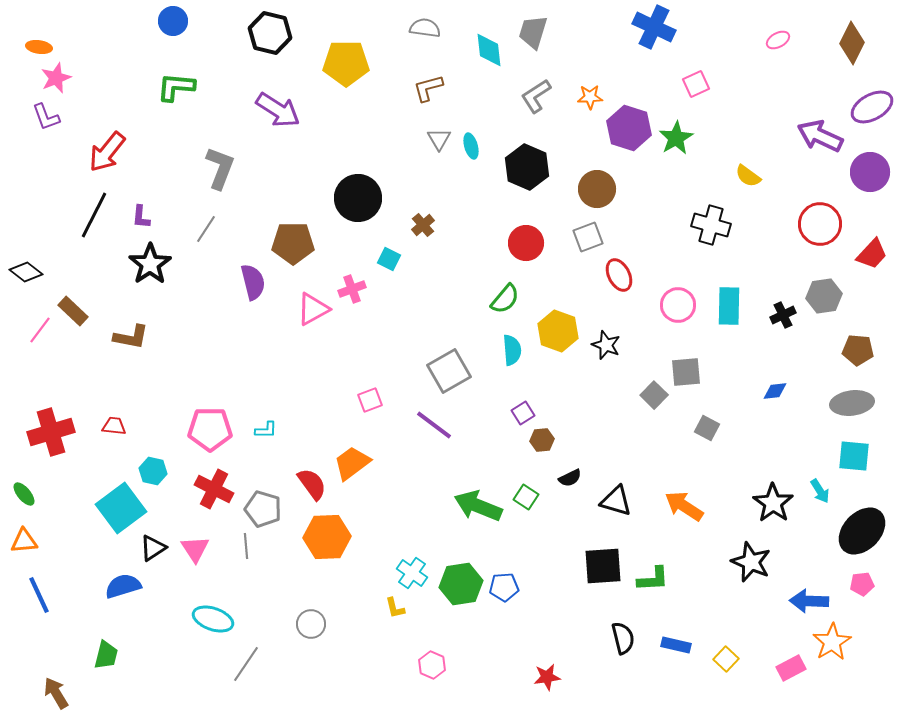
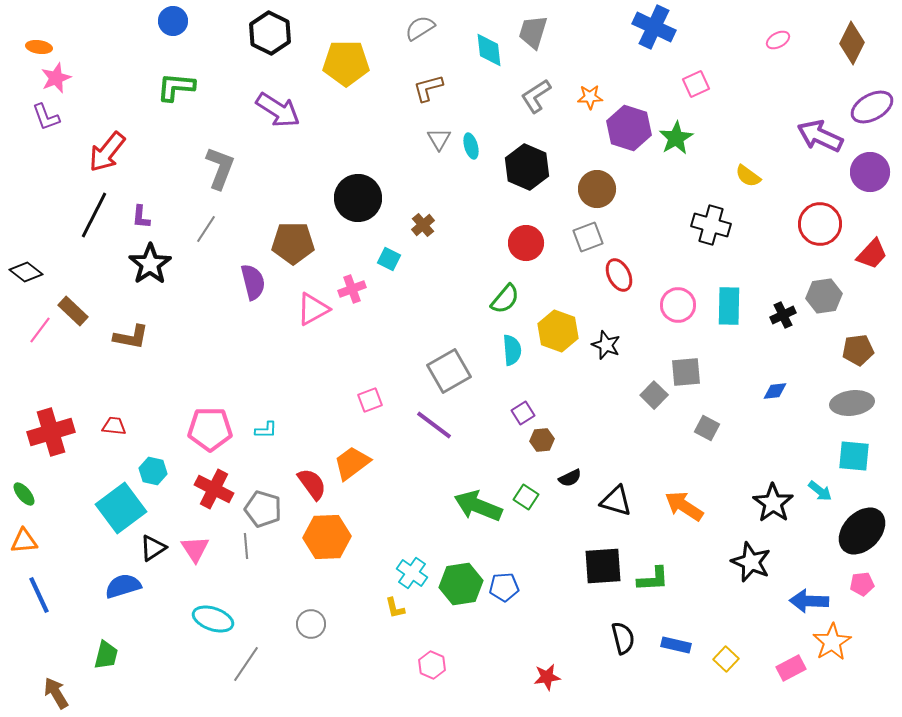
gray semicircle at (425, 28): moved 5 px left; rotated 40 degrees counterclockwise
black hexagon at (270, 33): rotated 12 degrees clockwise
brown pentagon at (858, 350): rotated 12 degrees counterclockwise
cyan arrow at (820, 491): rotated 20 degrees counterclockwise
